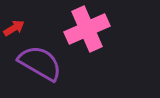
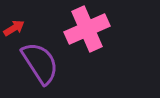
purple semicircle: rotated 27 degrees clockwise
